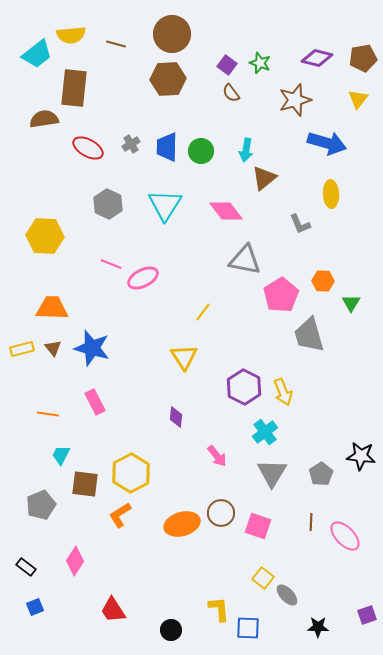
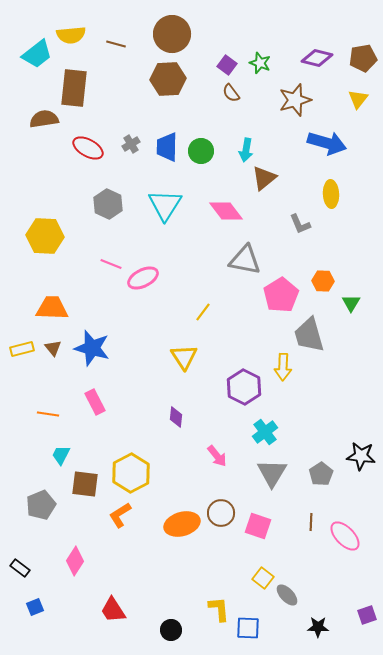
yellow arrow at (283, 392): moved 25 px up; rotated 24 degrees clockwise
black rectangle at (26, 567): moved 6 px left, 1 px down
